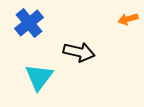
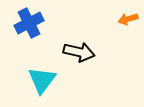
blue cross: rotated 12 degrees clockwise
cyan triangle: moved 3 px right, 3 px down
